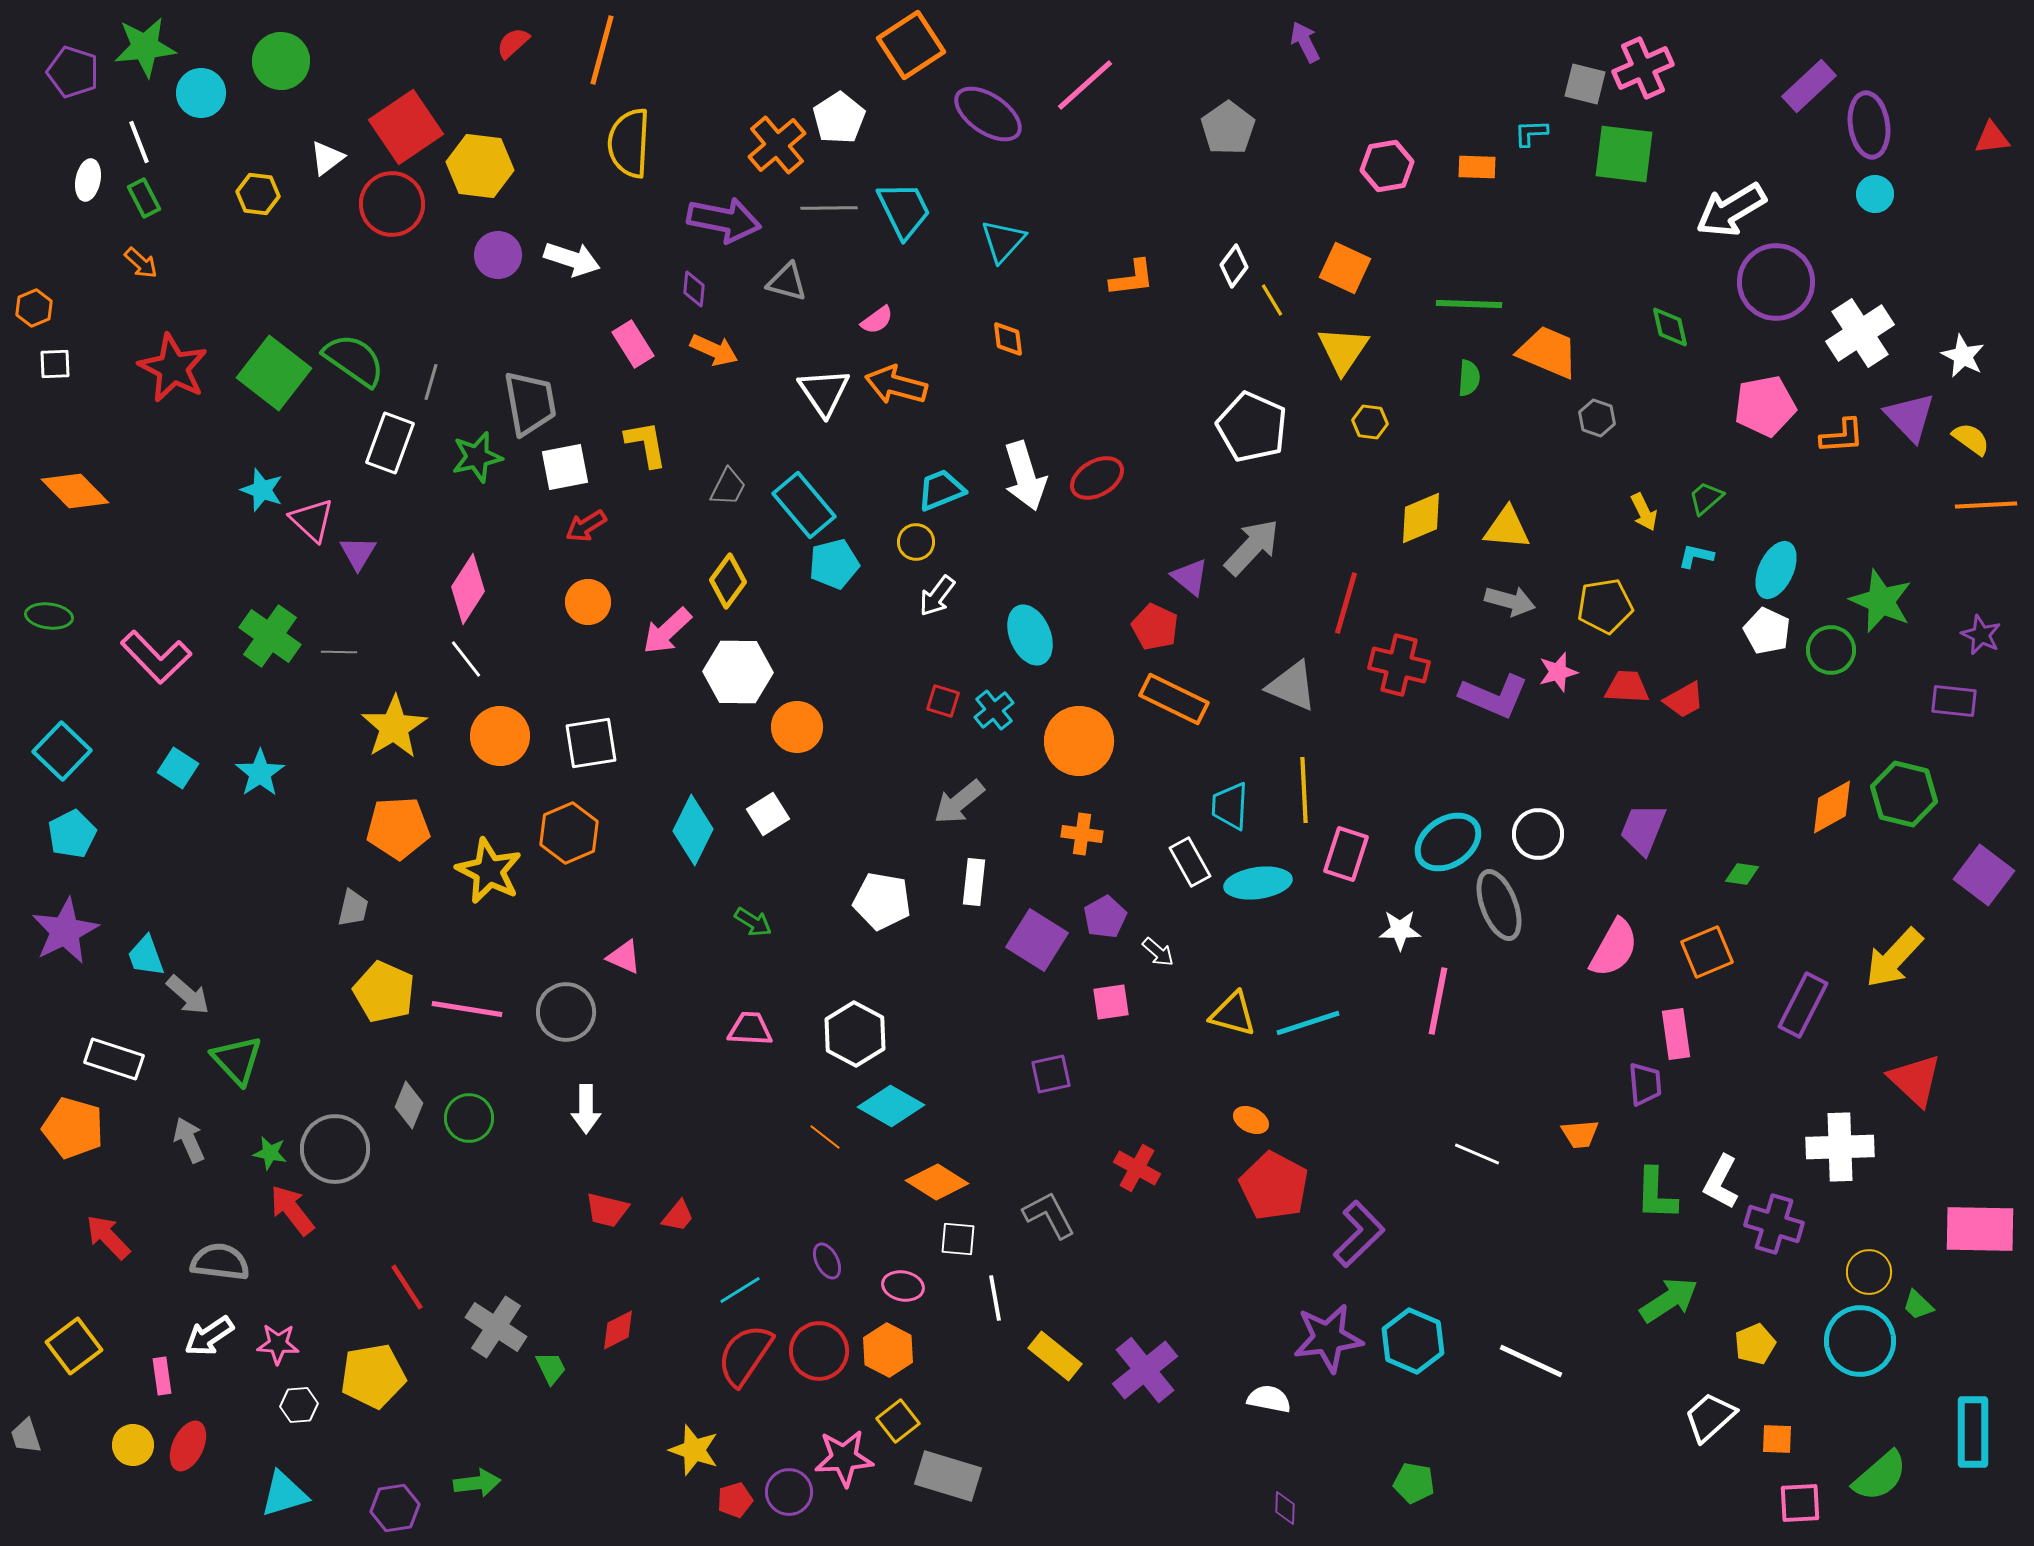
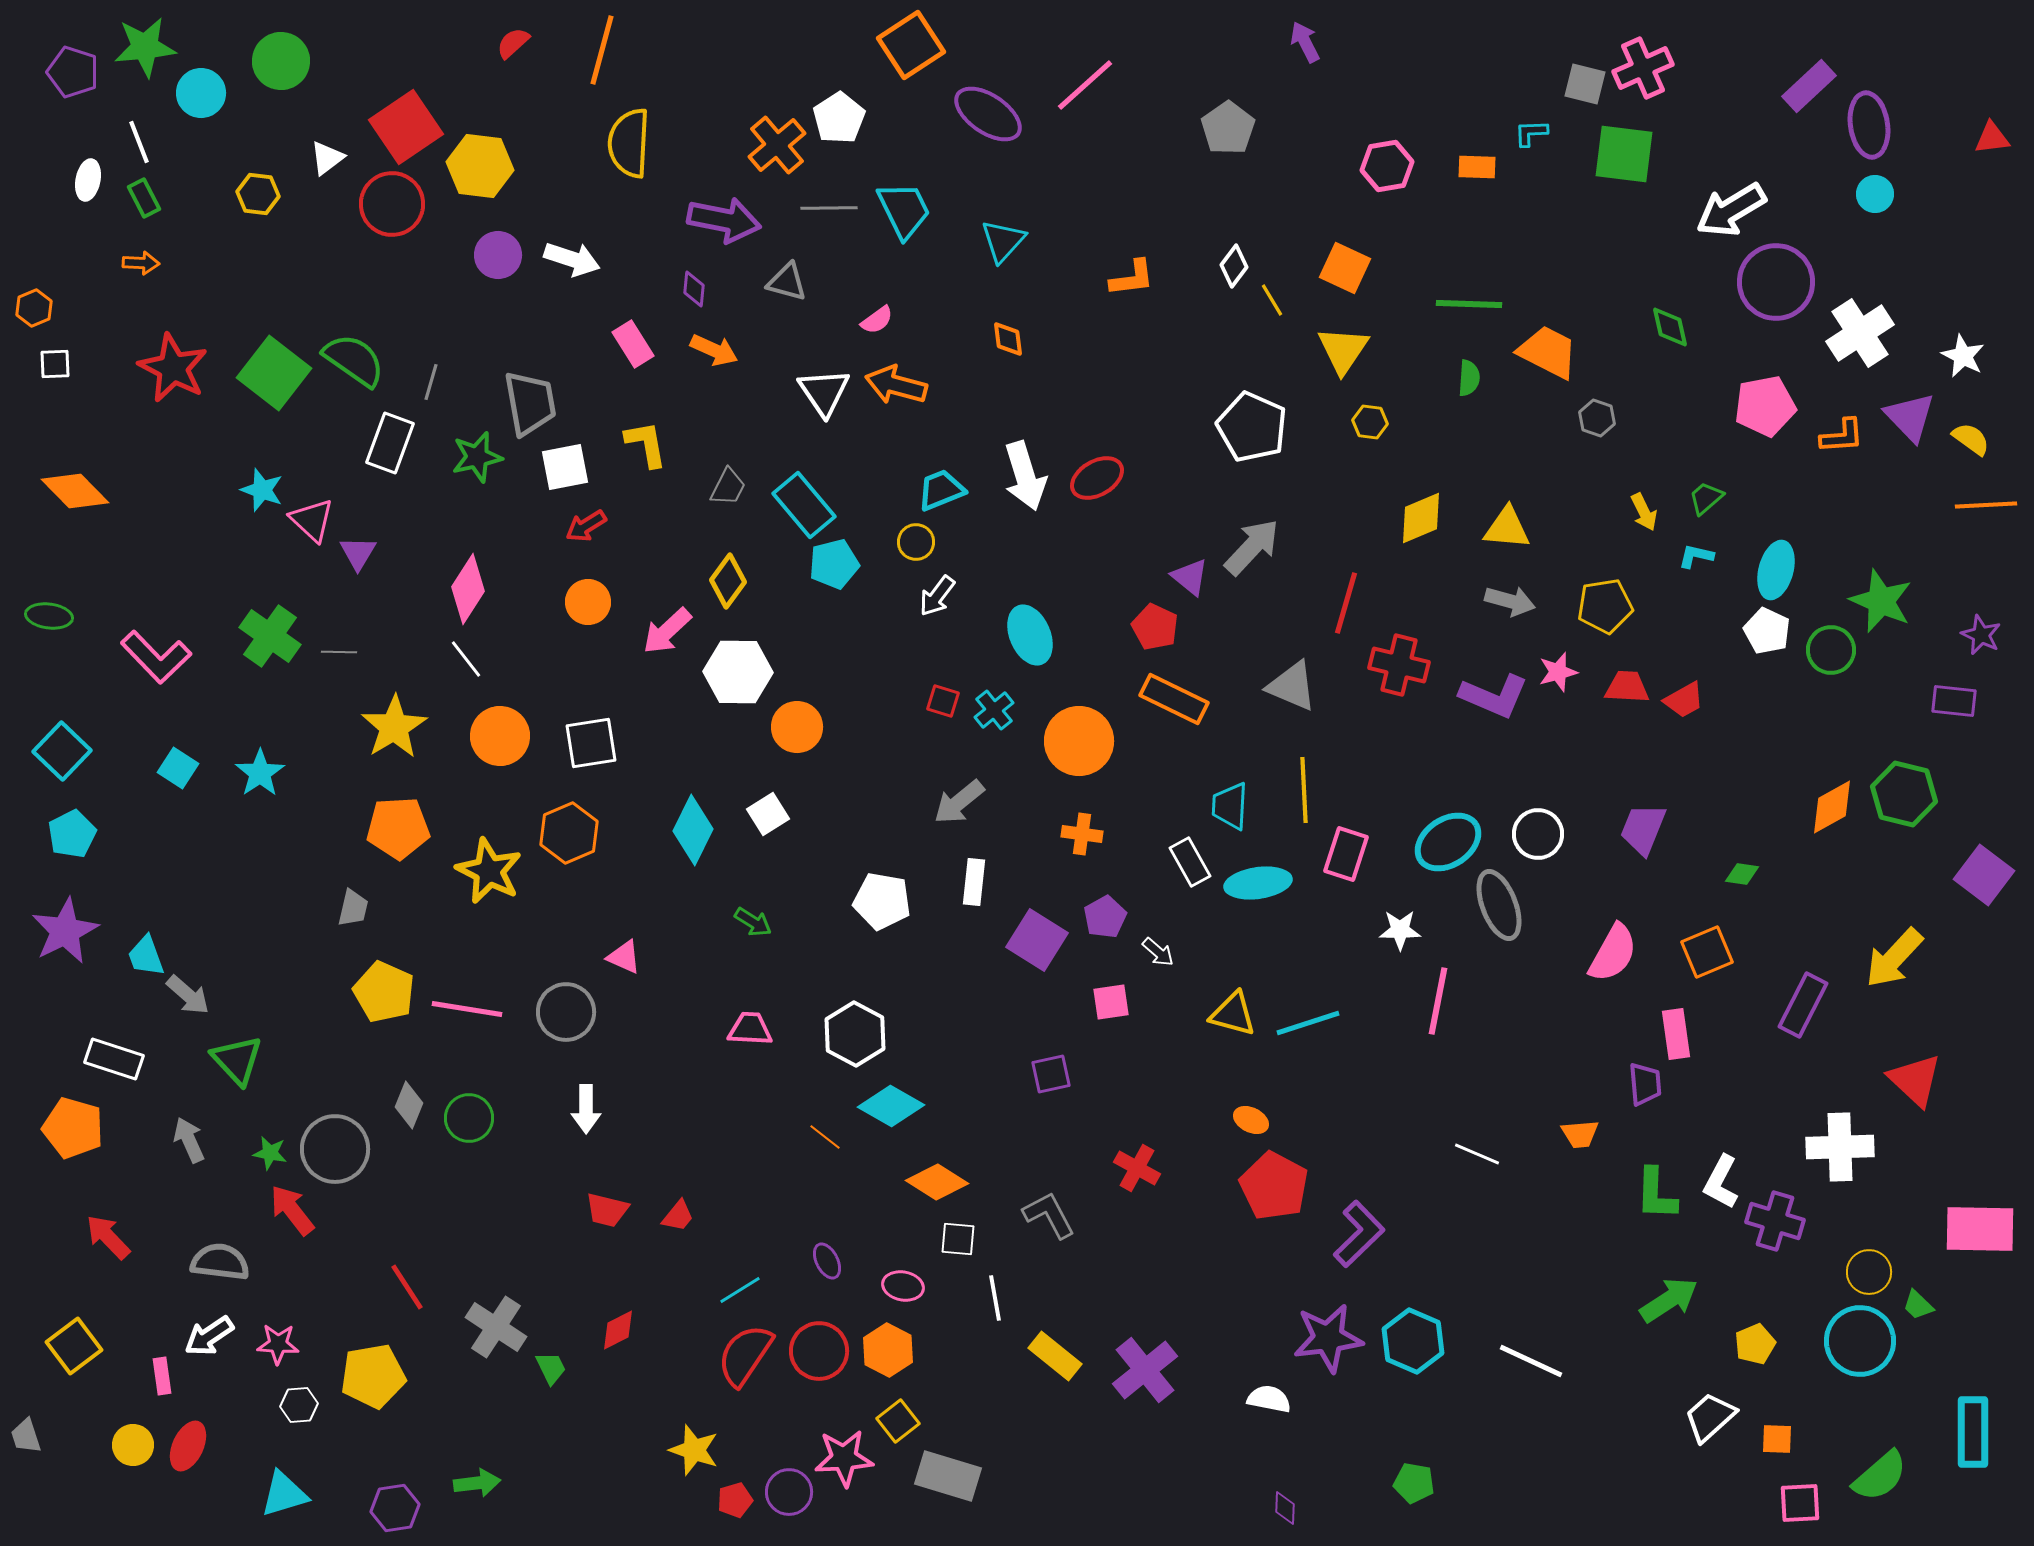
orange arrow at (141, 263): rotated 39 degrees counterclockwise
orange trapezoid at (1548, 352): rotated 4 degrees clockwise
cyan ellipse at (1776, 570): rotated 10 degrees counterclockwise
pink semicircle at (1614, 948): moved 1 px left, 5 px down
purple cross at (1774, 1224): moved 1 px right, 3 px up
